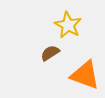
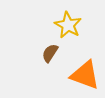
brown semicircle: rotated 24 degrees counterclockwise
